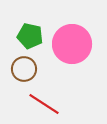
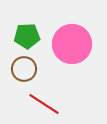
green pentagon: moved 3 px left; rotated 15 degrees counterclockwise
